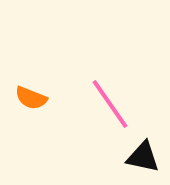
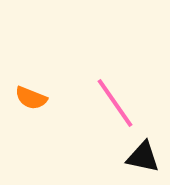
pink line: moved 5 px right, 1 px up
